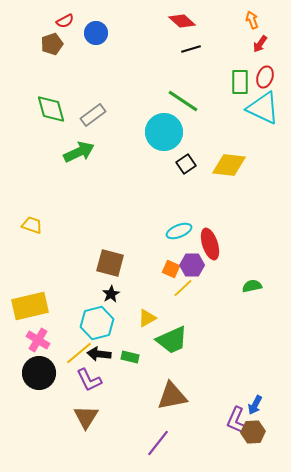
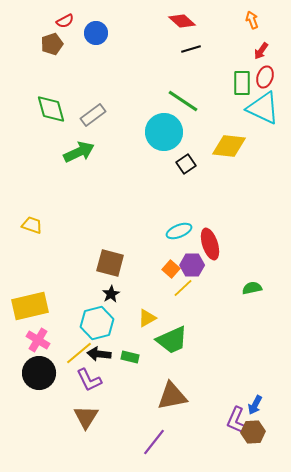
red arrow at (260, 44): moved 1 px right, 7 px down
green rectangle at (240, 82): moved 2 px right, 1 px down
yellow diamond at (229, 165): moved 19 px up
orange square at (171, 269): rotated 18 degrees clockwise
green semicircle at (252, 286): moved 2 px down
purple line at (158, 443): moved 4 px left, 1 px up
